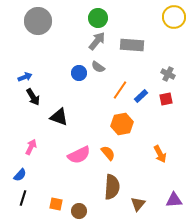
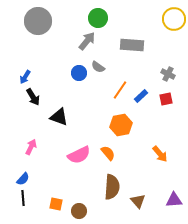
yellow circle: moved 2 px down
gray arrow: moved 10 px left
blue arrow: rotated 144 degrees clockwise
orange hexagon: moved 1 px left, 1 px down
orange arrow: rotated 12 degrees counterclockwise
blue semicircle: moved 3 px right, 4 px down
black line: rotated 21 degrees counterclockwise
brown triangle: moved 3 px up; rotated 21 degrees counterclockwise
